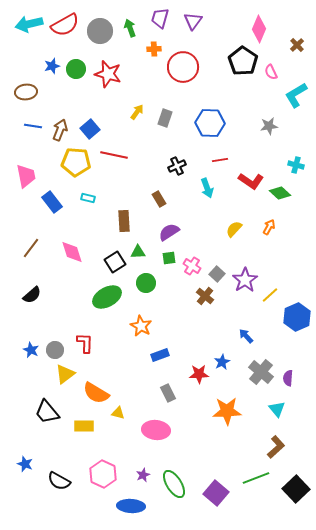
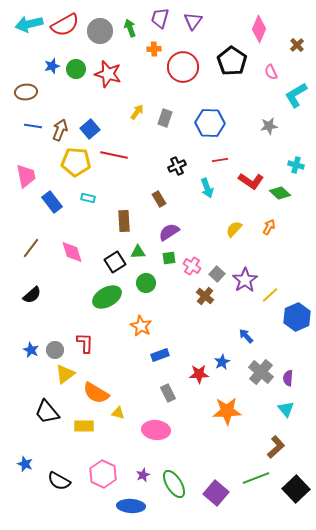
black pentagon at (243, 61): moved 11 px left
cyan triangle at (277, 409): moved 9 px right
